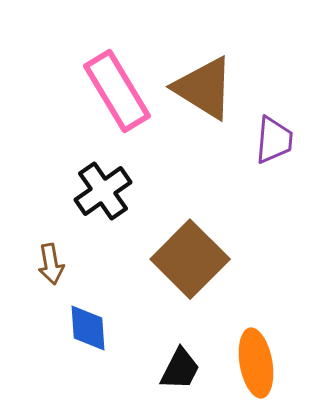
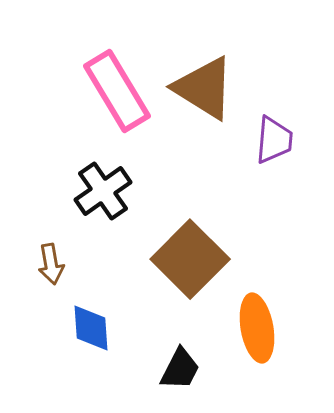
blue diamond: moved 3 px right
orange ellipse: moved 1 px right, 35 px up
